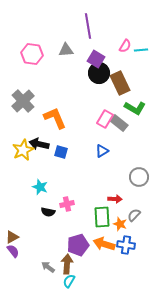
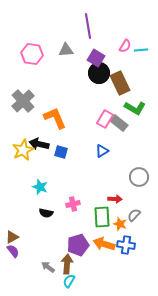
purple square: moved 1 px up
pink cross: moved 6 px right
black semicircle: moved 2 px left, 1 px down
